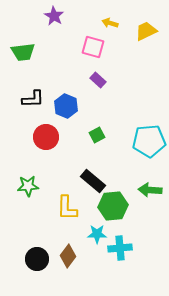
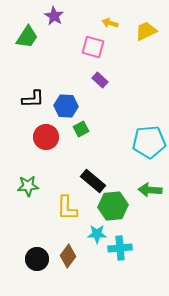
green trapezoid: moved 4 px right, 15 px up; rotated 50 degrees counterclockwise
purple rectangle: moved 2 px right
blue hexagon: rotated 20 degrees counterclockwise
green square: moved 16 px left, 6 px up
cyan pentagon: moved 1 px down
